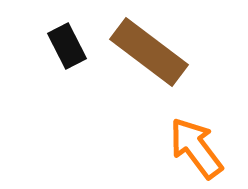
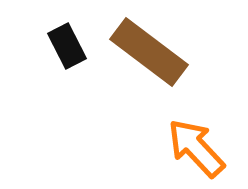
orange arrow: rotated 6 degrees counterclockwise
